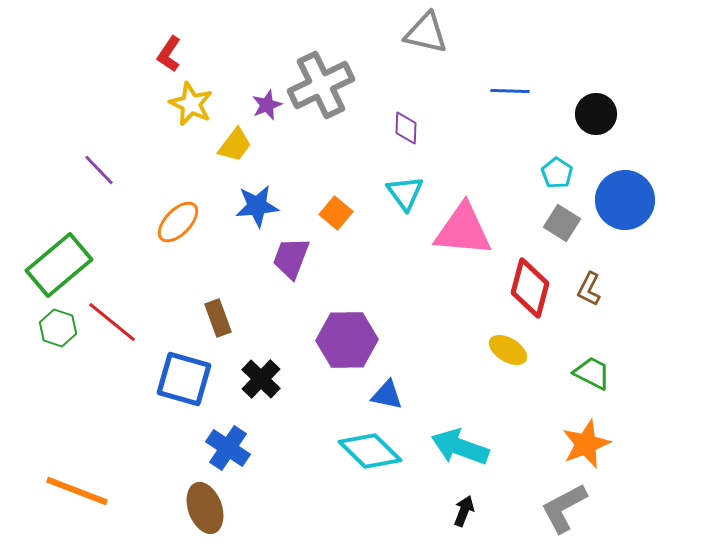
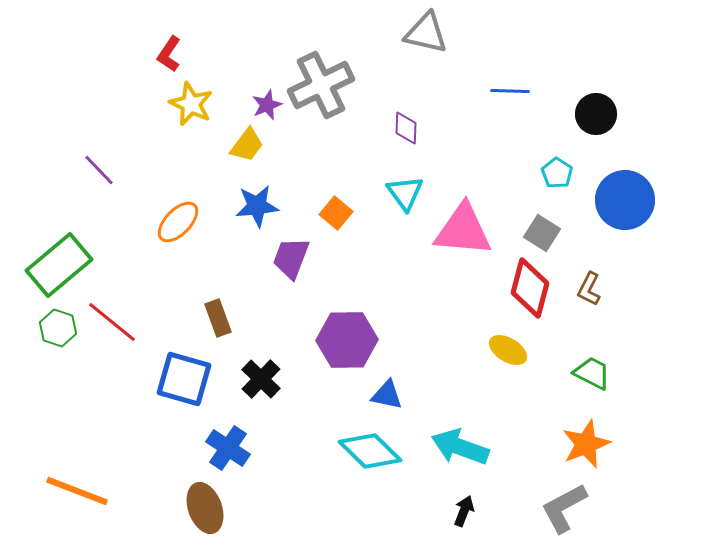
yellow trapezoid: moved 12 px right
gray square: moved 20 px left, 10 px down
